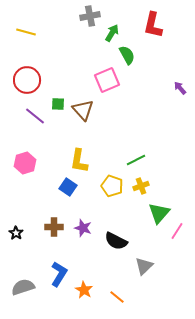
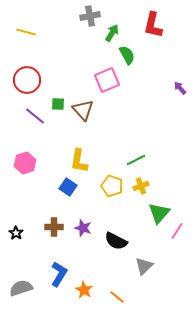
gray semicircle: moved 2 px left, 1 px down
